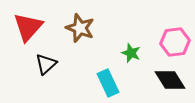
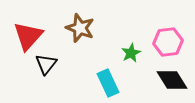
red triangle: moved 9 px down
pink hexagon: moved 7 px left
green star: rotated 24 degrees clockwise
black triangle: rotated 10 degrees counterclockwise
black diamond: moved 2 px right
